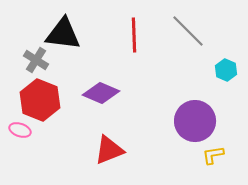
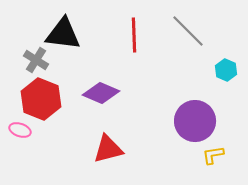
red hexagon: moved 1 px right, 1 px up
red triangle: moved 1 px left, 1 px up; rotated 8 degrees clockwise
